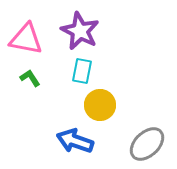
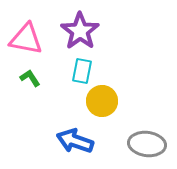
purple star: rotated 9 degrees clockwise
yellow circle: moved 2 px right, 4 px up
gray ellipse: rotated 51 degrees clockwise
